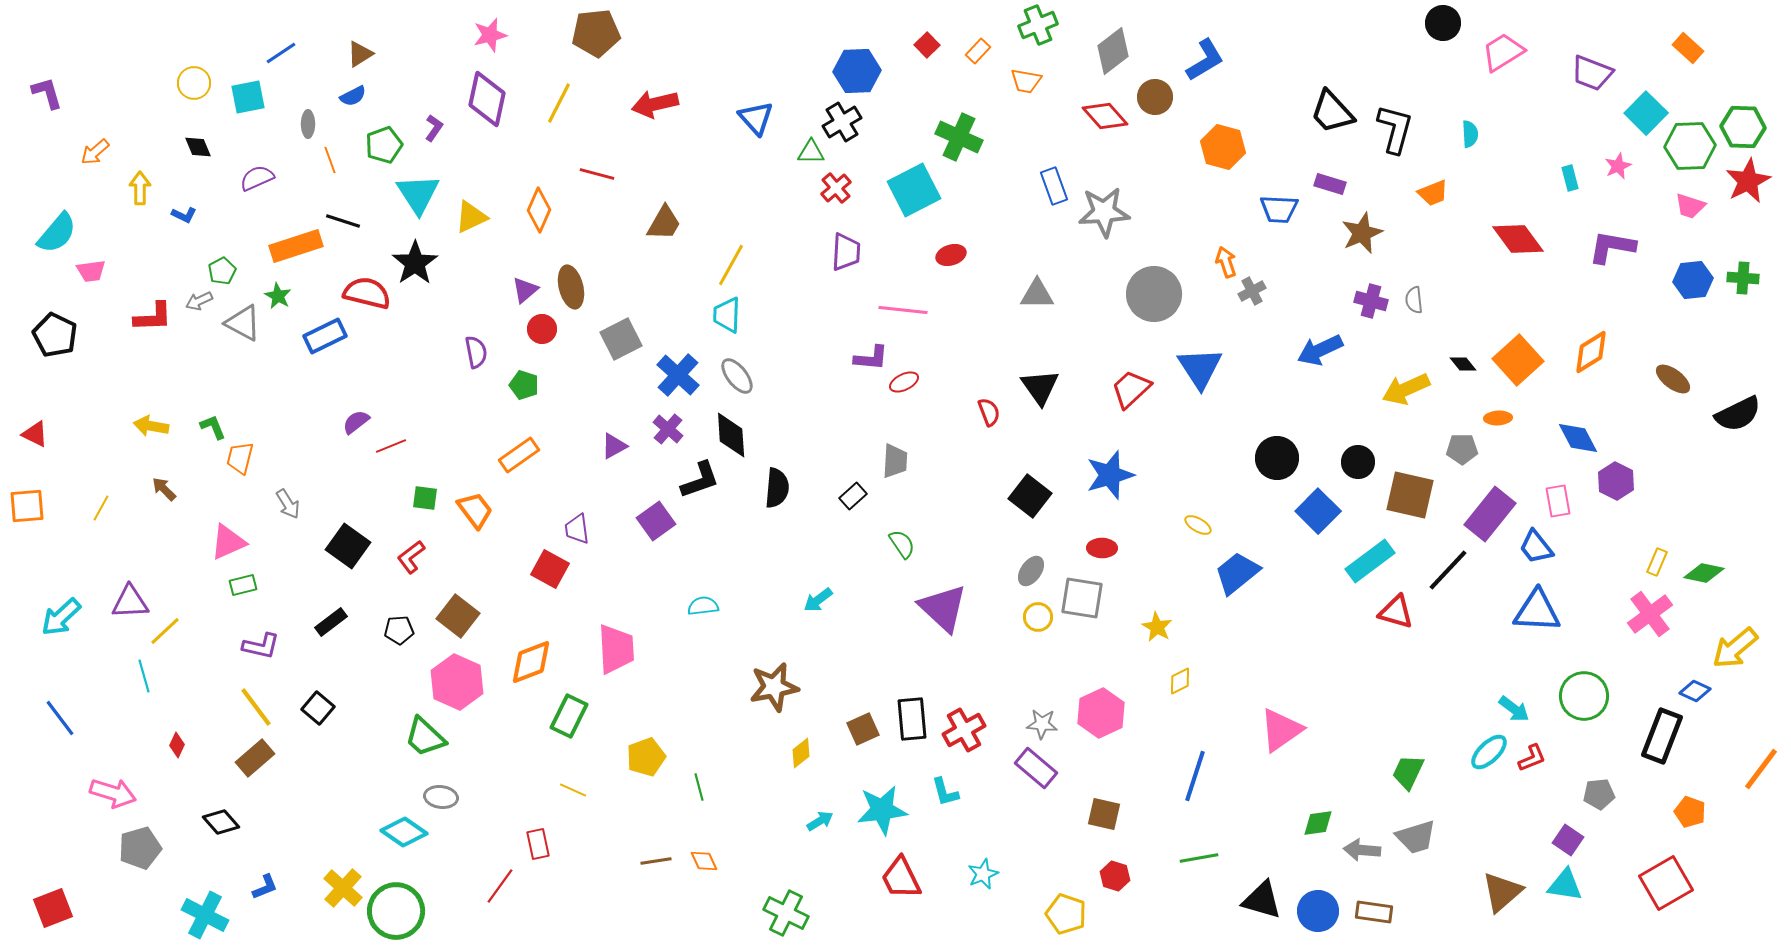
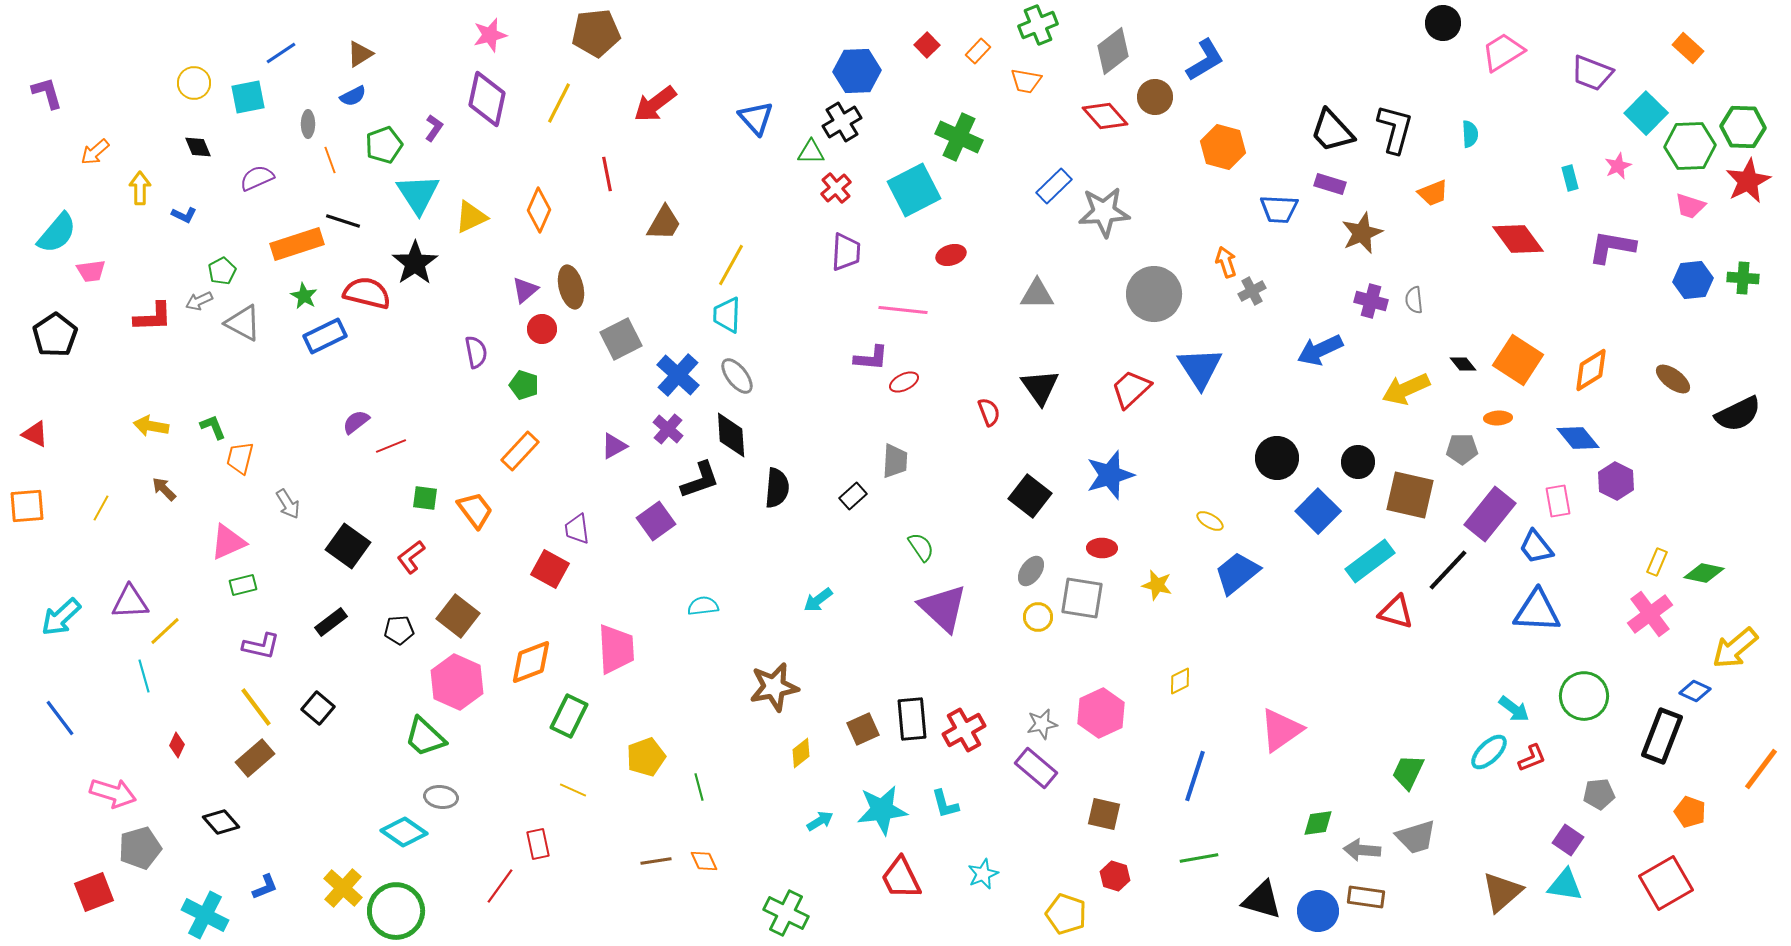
red arrow at (655, 104): rotated 24 degrees counterclockwise
black trapezoid at (1332, 112): moved 19 px down
red line at (597, 174): moved 10 px right; rotated 64 degrees clockwise
blue rectangle at (1054, 186): rotated 66 degrees clockwise
orange rectangle at (296, 246): moved 1 px right, 2 px up
green star at (278, 296): moved 26 px right
black pentagon at (55, 335): rotated 12 degrees clockwise
orange diamond at (1591, 352): moved 18 px down
orange square at (1518, 360): rotated 15 degrees counterclockwise
blue diamond at (1578, 438): rotated 12 degrees counterclockwise
orange rectangle at (519, 455): moved 1 px right, 4 px up; rotated 12 degrees counterclockwise
yellow ellipse at (1198, 525): moved 12 px right, 4 px up
green semicircle at (902, 544): moved 19 px right, 3 px down
yellow star at (1157, 627): moved 42 px up; rotated 16 degrees counterclockwise
gray star at (1042, 724): rotated 16 degrees counterclockwise
cyan L-shape at (945, 792): moved 12 px down
red square at (53, 908): moved 41 px right, 16 px up
brown rectangle at (1374, 912): moved 8 px left, 15 px up
